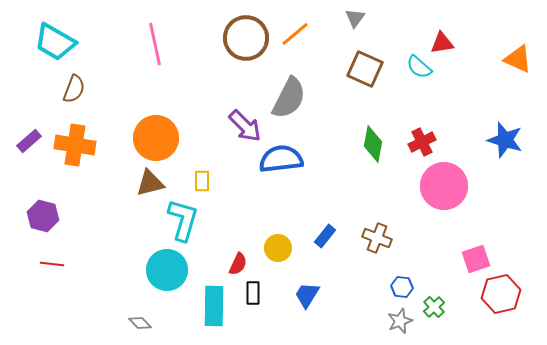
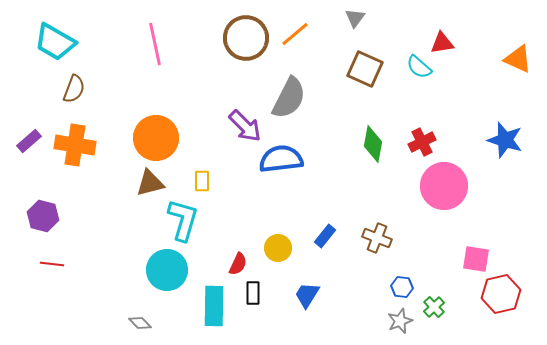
pink square: rotated 28 degrees clockwise
